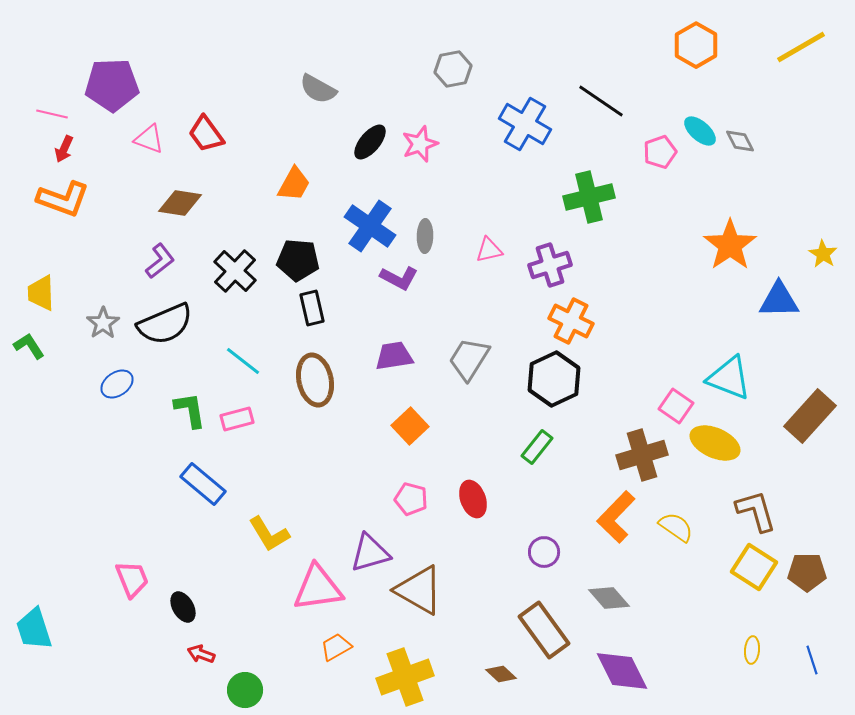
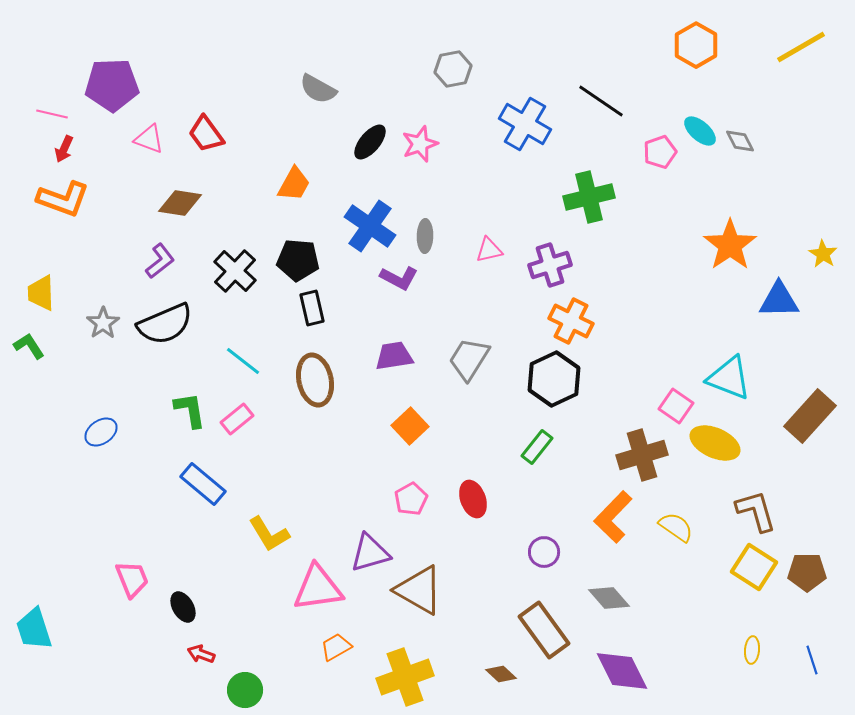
blue ellipse at (117, 384): moved 16 px left, 48 px down
pink rectangle at (237, 419): rotated 24 degrees counterclockwise
pink pentagon at (411, 499): rotated 28 degrees clockwise
orange L-shape at (616, 517): moved 3 px left
